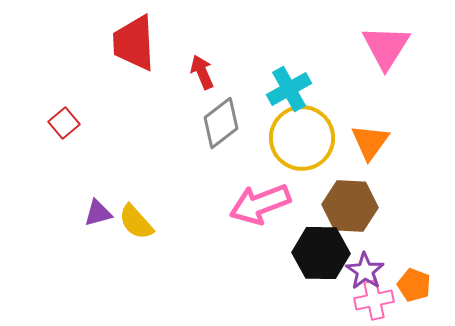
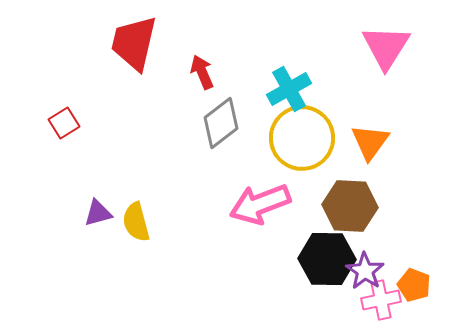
red trapezoid: rotated 16 degrees clockwise
red square: rotated 8 degrees clockwise
yellow semicircle: rotated 27 degrees clockwise
black hexagon: moved 6 px right, 6 px down
pink cross: moved 7 px right
